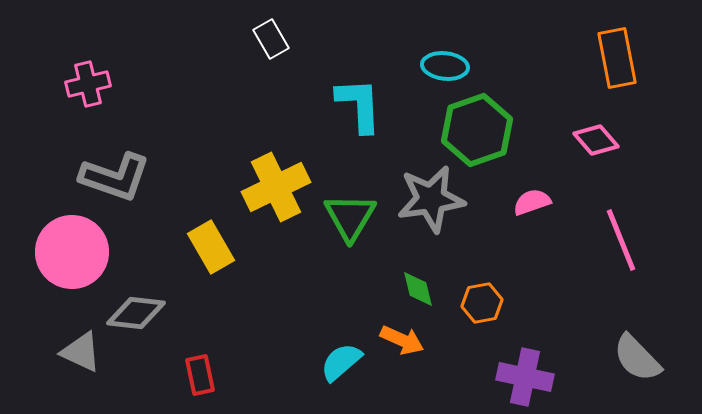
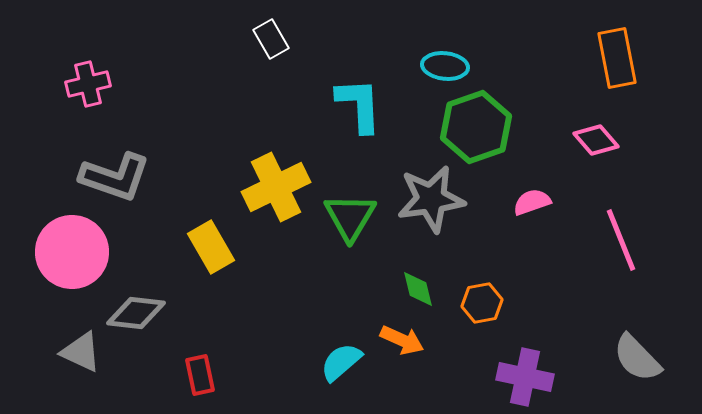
green hexagon: moved 1 px left, 3 px up
